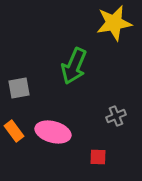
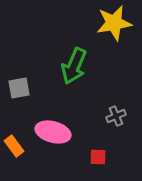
orange rectangle: moved 15 px down
